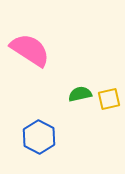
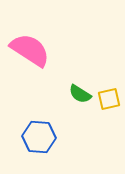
green semicircle: rotated 135 degrees counterclockwise
blue hexagon: rotated 24 degrees counterclockwise
